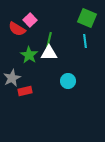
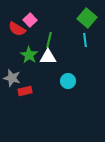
green square: rotated 18 degrees clockwise
cyan line: moved 1 px up
white triangle: moved 1 px left, 4 px down
gray star: rotated 30 degrees counterclockwise
